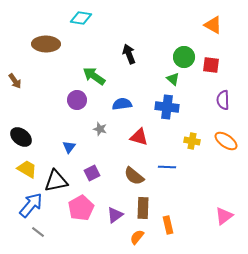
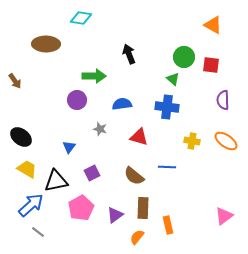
green arrow: rotated 145 degrees clockwise
blue arrow: rotated 8 degrees clockwise
